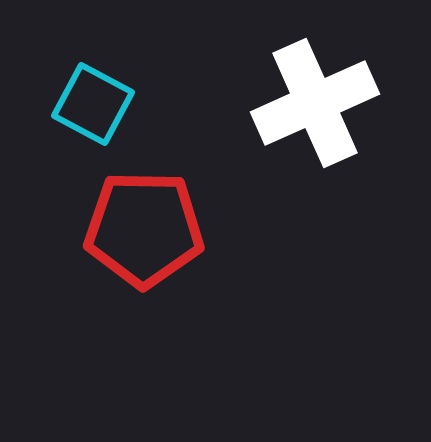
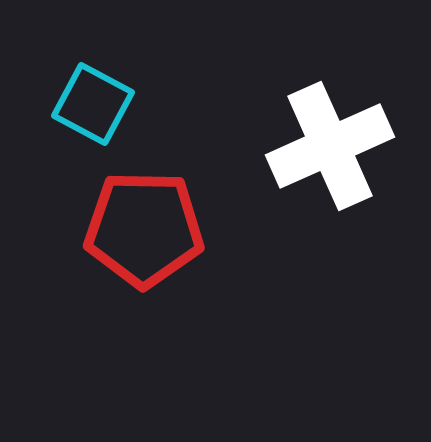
white cross: moved 15 px right, 43 px down
